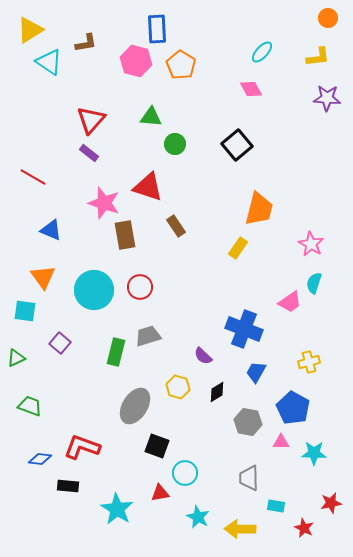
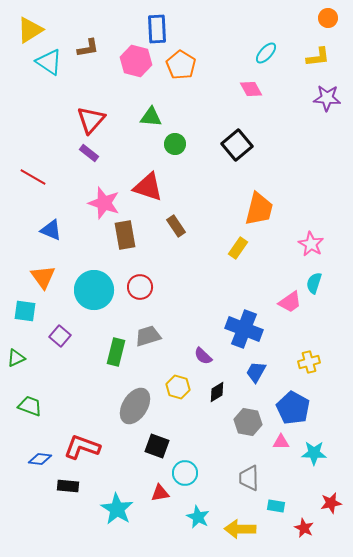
brown L-shape at (86, 43): moved 2 px right, 5 px down
cyan ellipse at (262, 52): moved 4 px right, 1 px down
purple square at (60, 343): moved 7 px up
